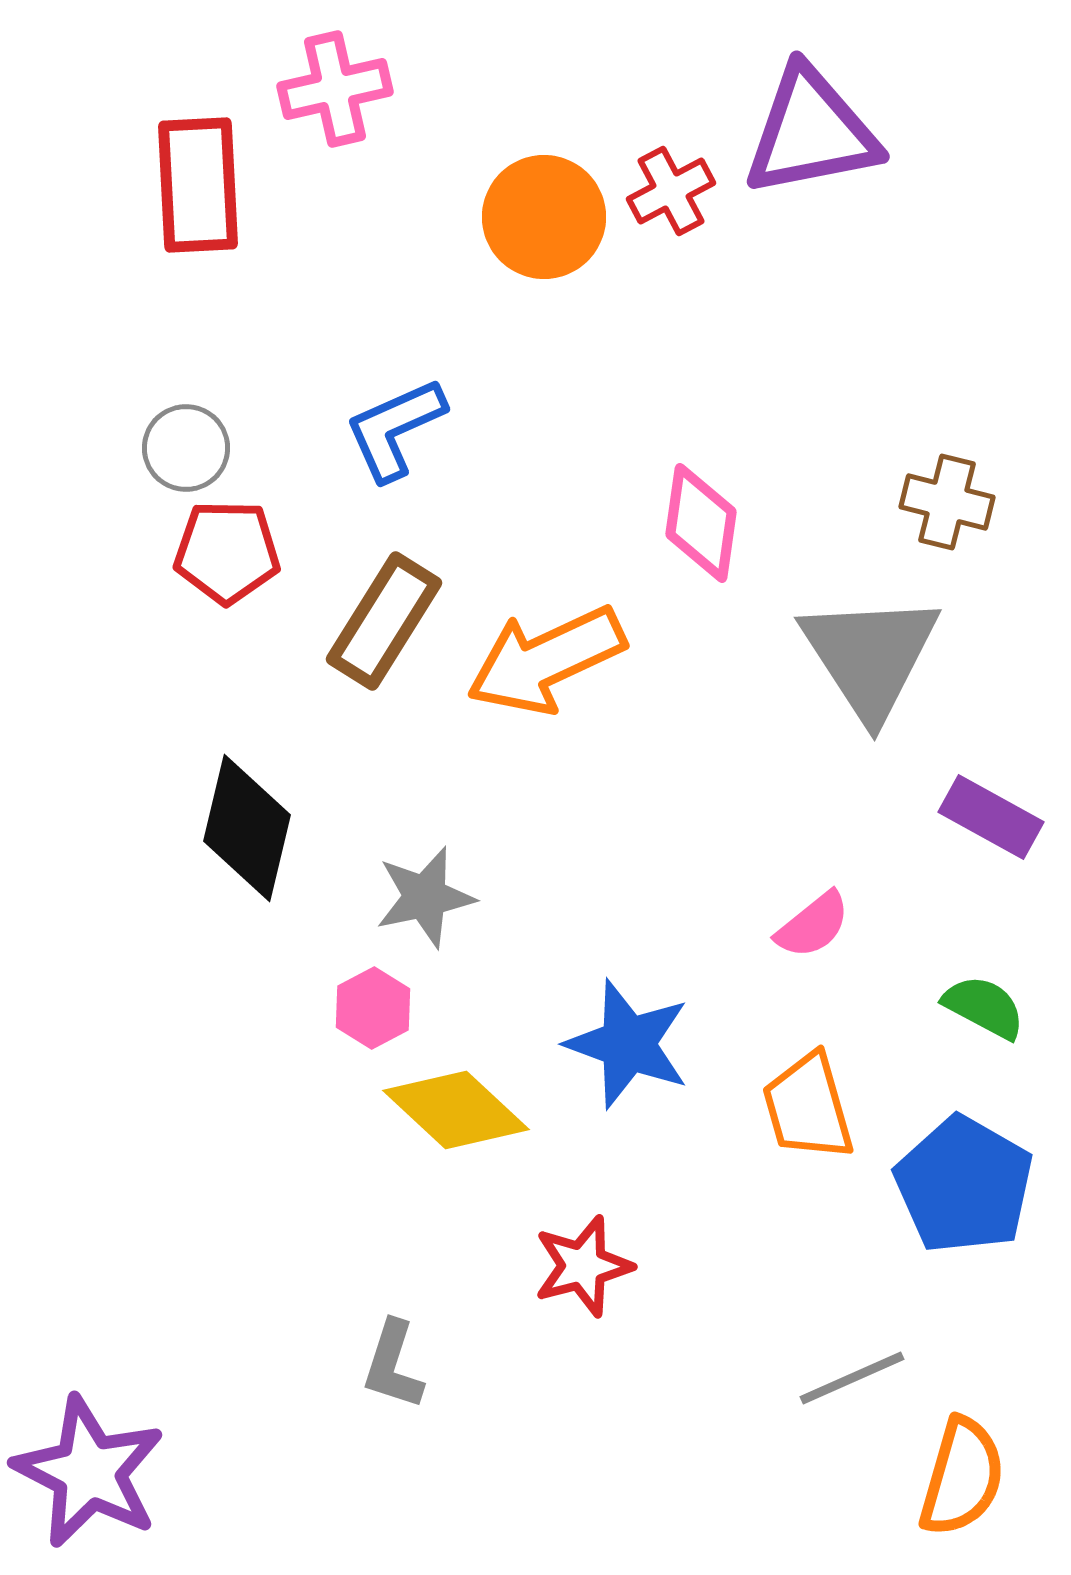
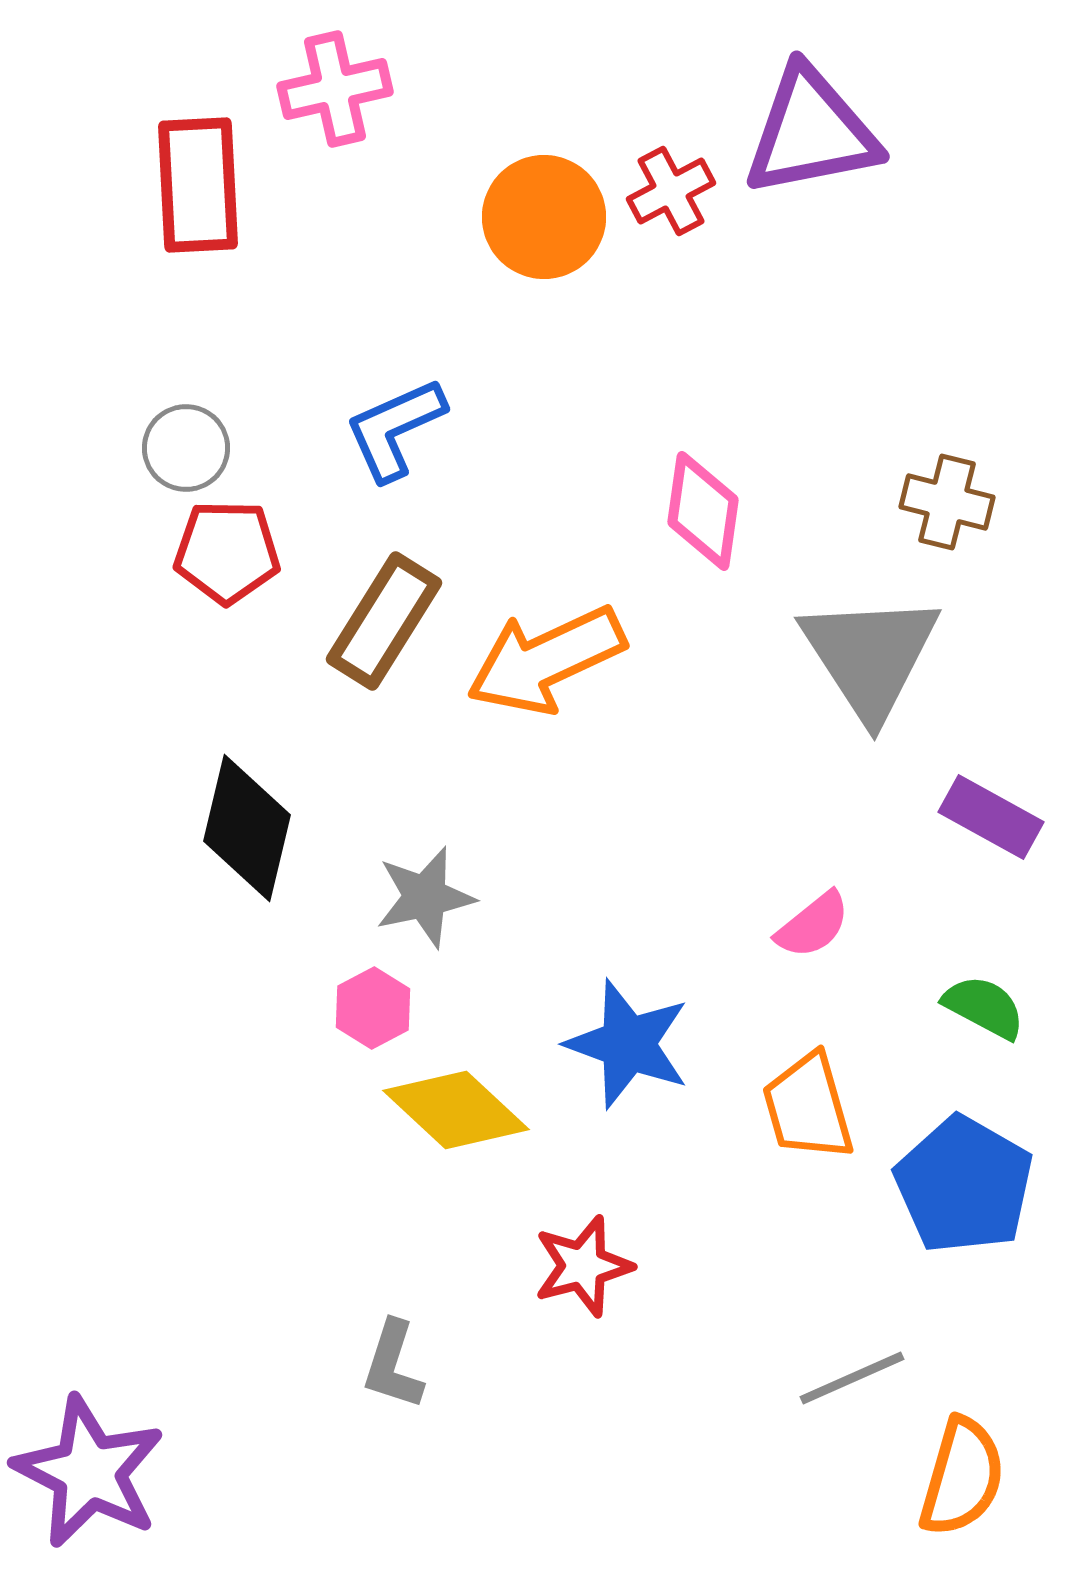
pink diamond: moved 2 px right, 12 px up
